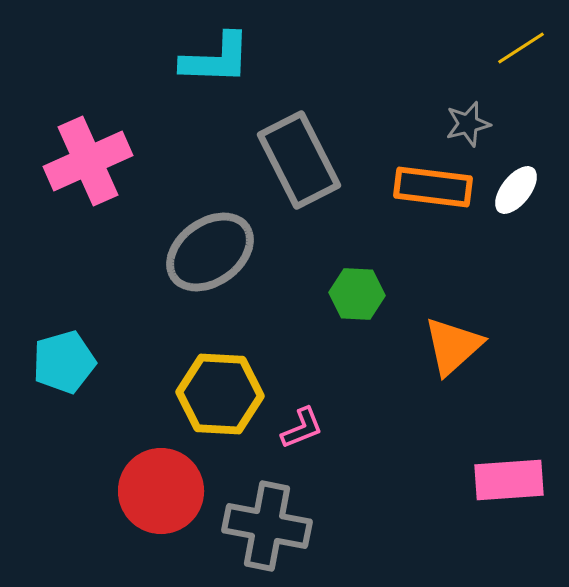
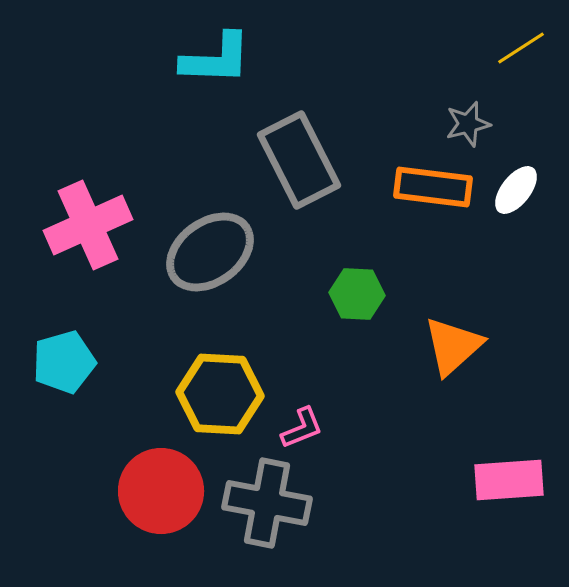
pink cross: moved 64 px down
gray cross: moved 23 px up
